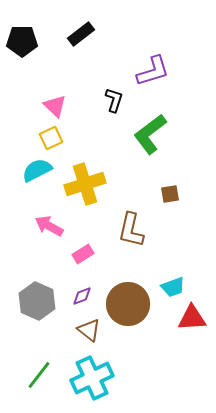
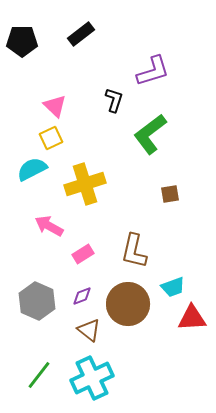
cyan semicircle: moved 5 px left, 1 px up
brown L-shape: moved 3 px right, 21 px down
